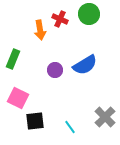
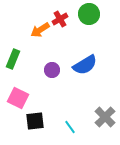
red cross: rotated 35 degrees clockwise
orange arrow: rotated 66 degrees clockwise
purple circle: moved 3 px left
